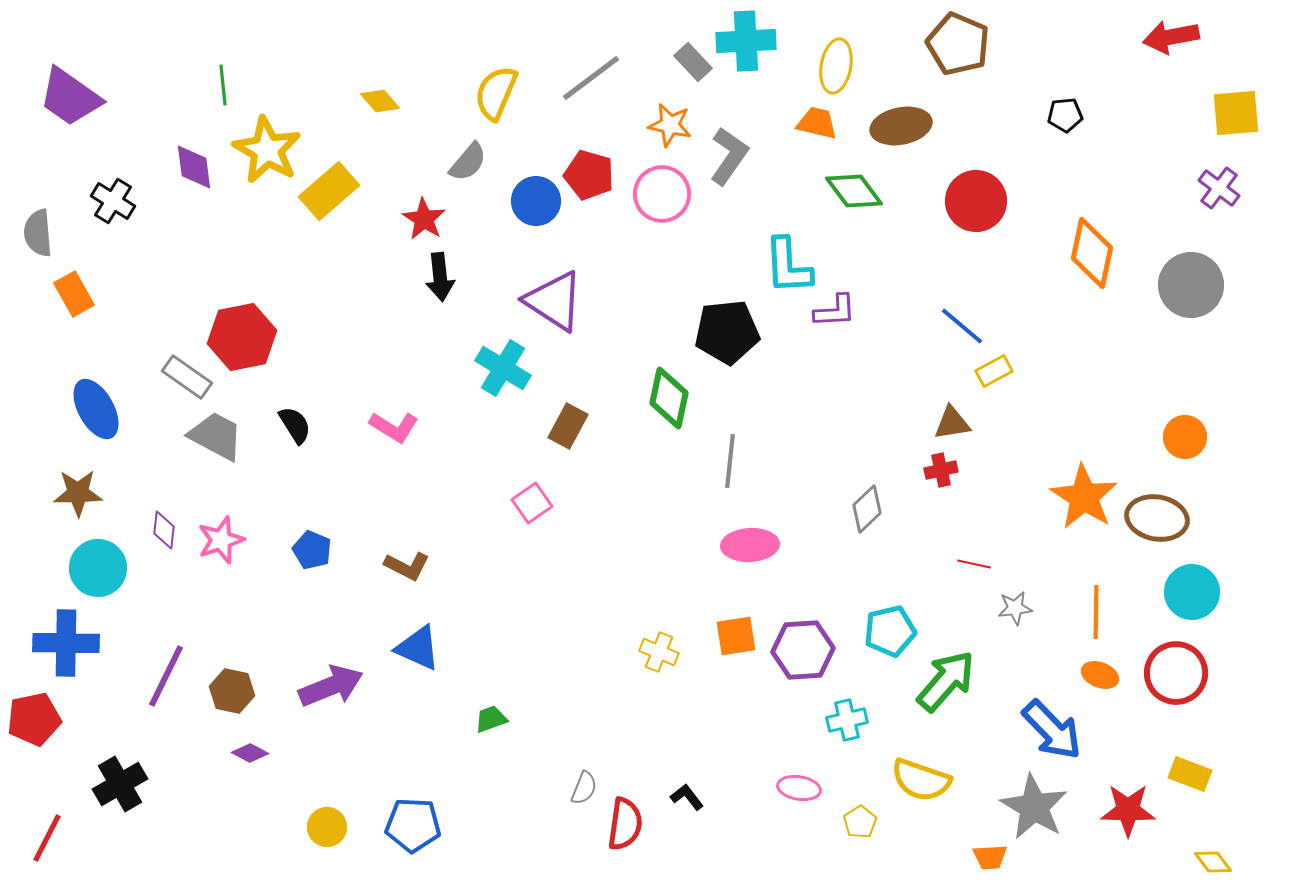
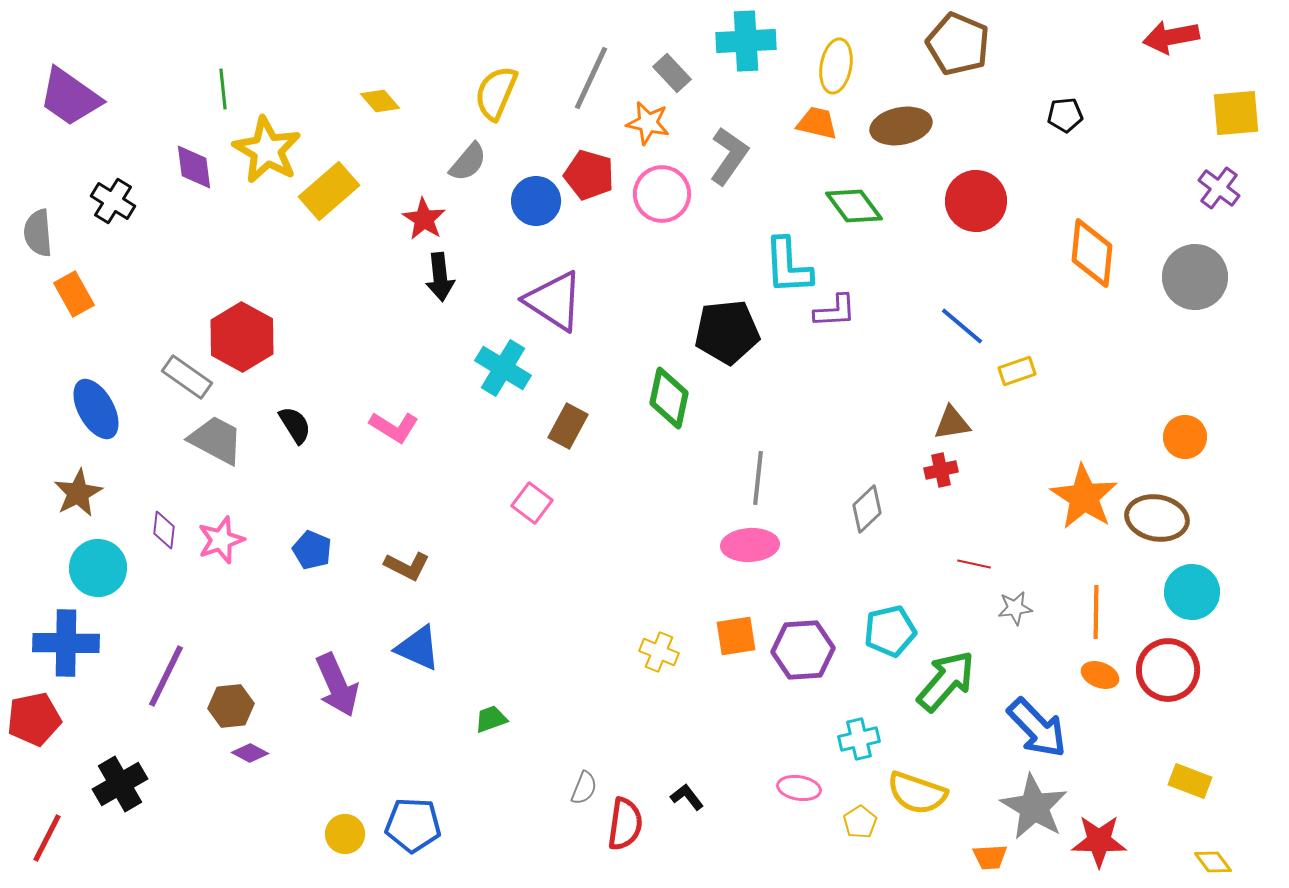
gray rectangle at (693, 62): moved 21 px left, 11 px down
gray line at (591, 78): rotated 28 degrees counterclockwise
green line at (223, 85): moved 4 px down
orange star at (670, 125): moved 22 px left, 2 px up
green diamond at (854, 191): moved 15 px down
orange diamond at (1092, 253): rotated 6 degrees counterclockwise
gray circle at (1191, 285): moved 4 px right, 8 px up
red hexagon at (242, 337): rotated 20 degrees counterclockwise
yellow rectangle at (994, 371): moved 23 px right; rotated 9 degrees clockwise
gray trapezoid at (216, 436): moved 4 px down
gray line at (730, 461): moved 28 px right, 17 px down
brown star at (78, 493): rotated 27 degrees counterclockwise
pink square at (532, 503): rotated 18 degrees counterclockwise
red circle at (1176, 673): moved 8 px left, 3 px up
purple arrow at (331, 686): moved 6 px right, 1 px up; rotated 88 degrees clockwise
brown hexagon at (232, 691): moved 1 px left, 15 px down; rotated 18 degrees counterclockwise
cyan cross at (847, 720): moved 12 px right, 19 px down
blue arrow at (1052, 730): moved 15 px left, 2 px up
yellow rectangle at (1190, 774): moved 7 px down
yellow semicircle at (921, 780): moved 4 px left, 13 px down
red star at (1128, 810): moved 29 px left, 31 px down
yellow circle at (327, 827): moved 18 px right, 7 px down
